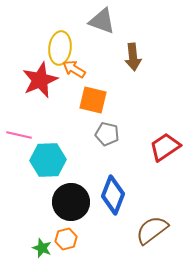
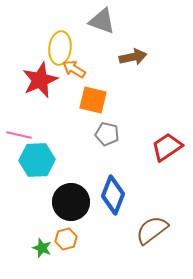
brown arrow: rotated 96 degrees counterclockwise
red trapezoid: moved 2 px right
cyan hexagon: moved 11 px left
